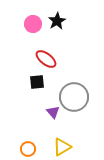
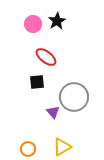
red ellipse: moved 2 px up
